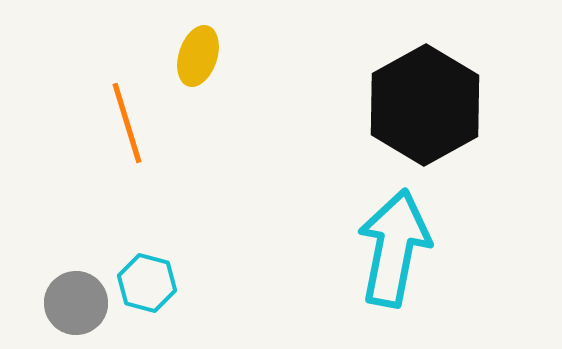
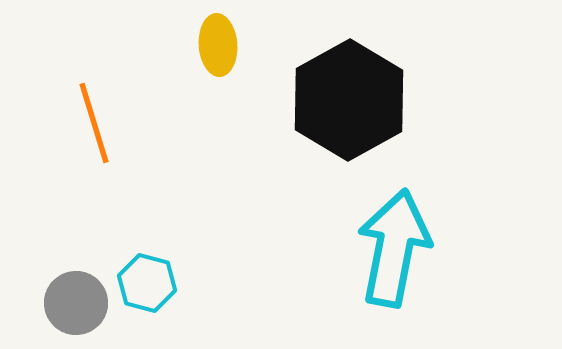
yellow ellipse: moved 20 px right, 11 px up; rotated 22 degrees counterclockwise
black hexagon: moved 76 px left, 5 px up
orange line: moved 33 px left
